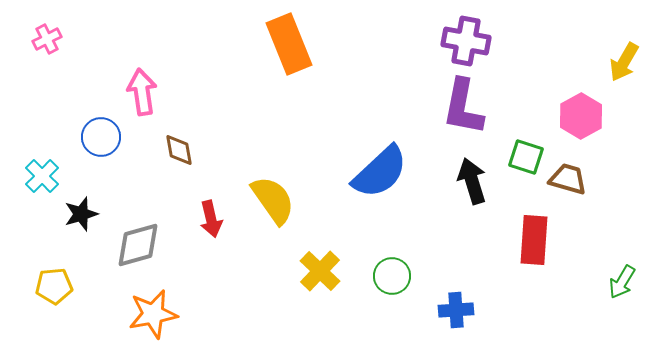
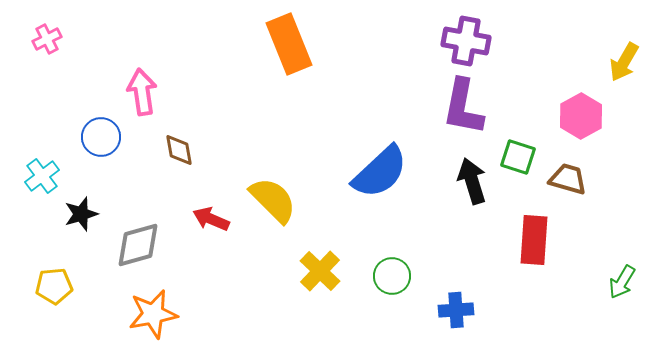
green square: moved 8 px left
cyan cross: rotated 8 degrees clockwise
yellow semicircle: rotated 10 degrees counterclockwise
red arrow: rotated 126 degrees clockwise
